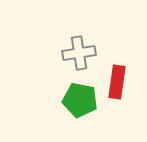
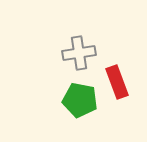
red rectangle: rotated 28 degrees counterclockwise
